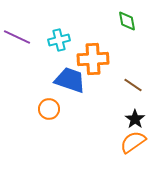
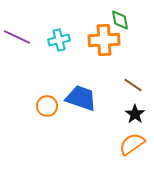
green diamond: moved 7 px left, 1 px up
orange cross: moved 11 px right, 19 px up
blue trapezoid: moved 11 px right, 18 px down
orange circle: moved 2 px left, 3 px up
black star: moved 5 px up
orange semicircle: moved 1 px left, 2 px down
